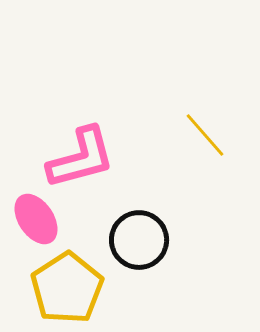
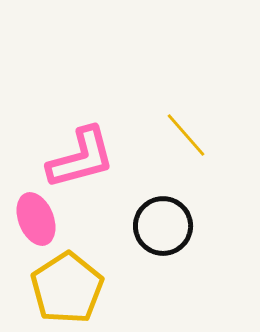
yellow line: moved 19 px left
pink ellipse: rotated 12 degrees clockwise
black circle: moved 24 px right, 14 px up
